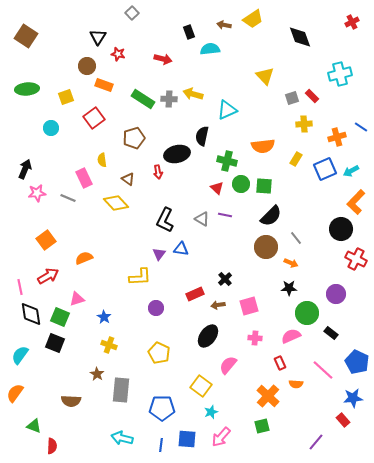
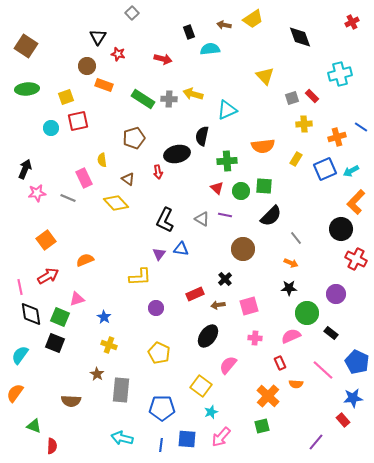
brown square at (26, 36): moved 10 px down
red square at (94, 118): moved 16 px left, 3 px down; rotated 25 degrees clockwise
green cross at (227, 161): rotated 18 degrees counterclockwise
green circle at (241, 184): moved 7 px down
brown circle at (266, 247): moved 23 px left, 2 px down
orange semicircle at (84, 258): moved 1 px right, 2 px down
